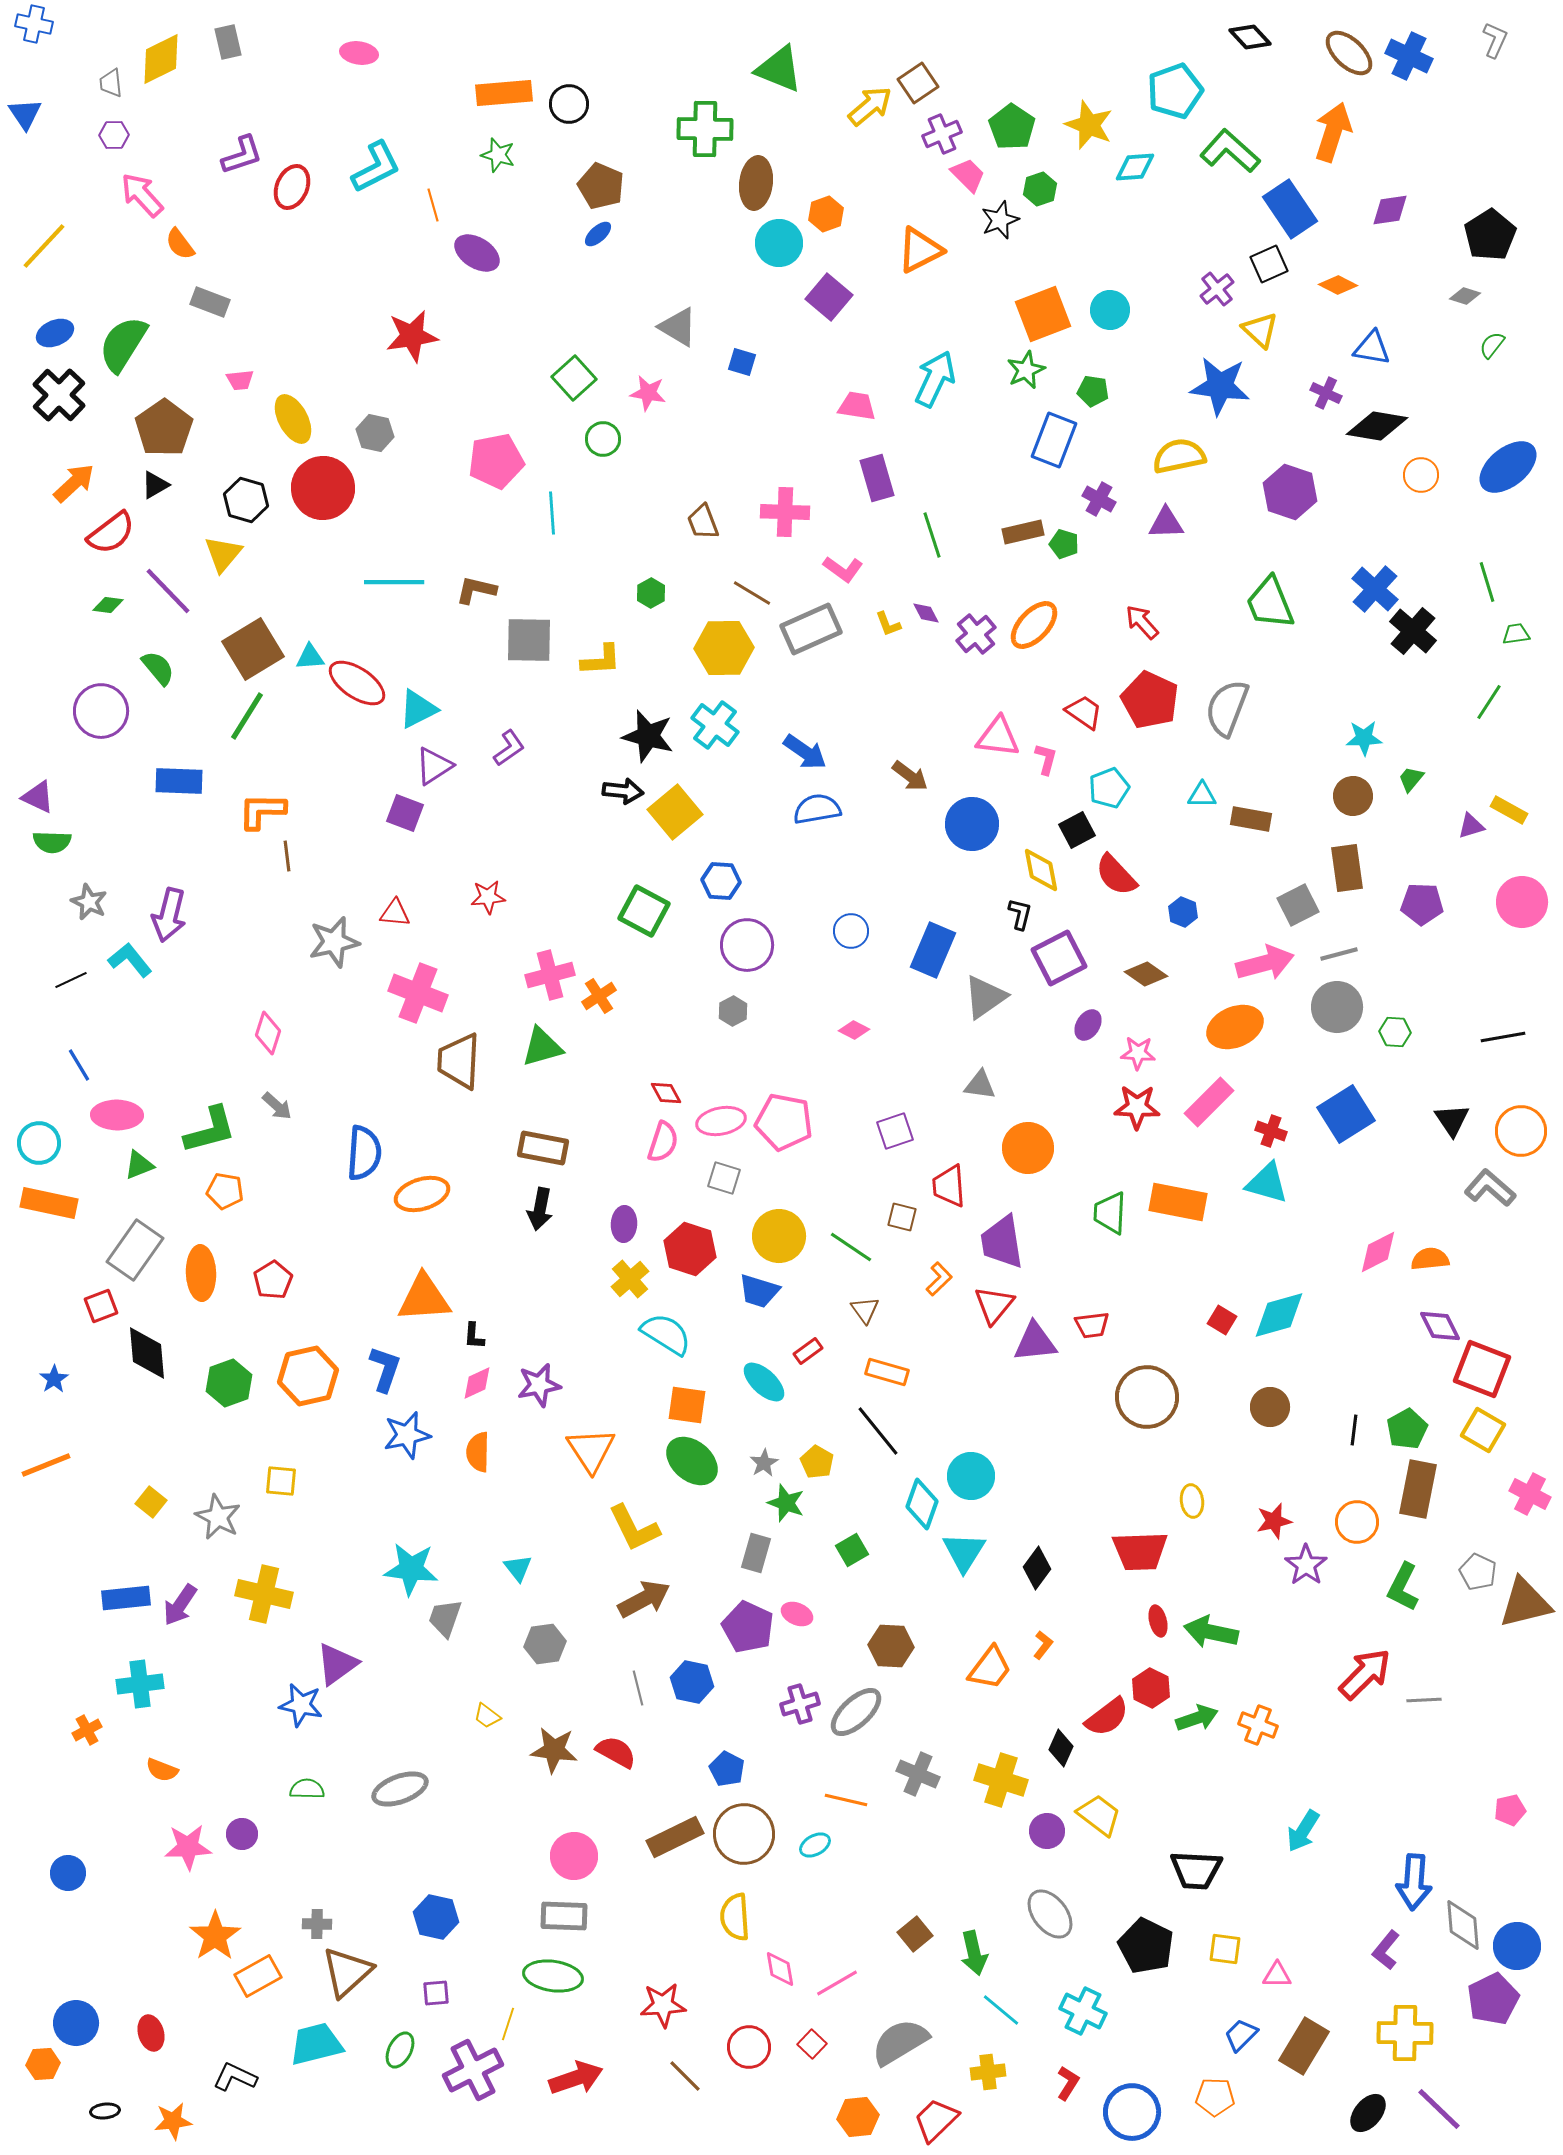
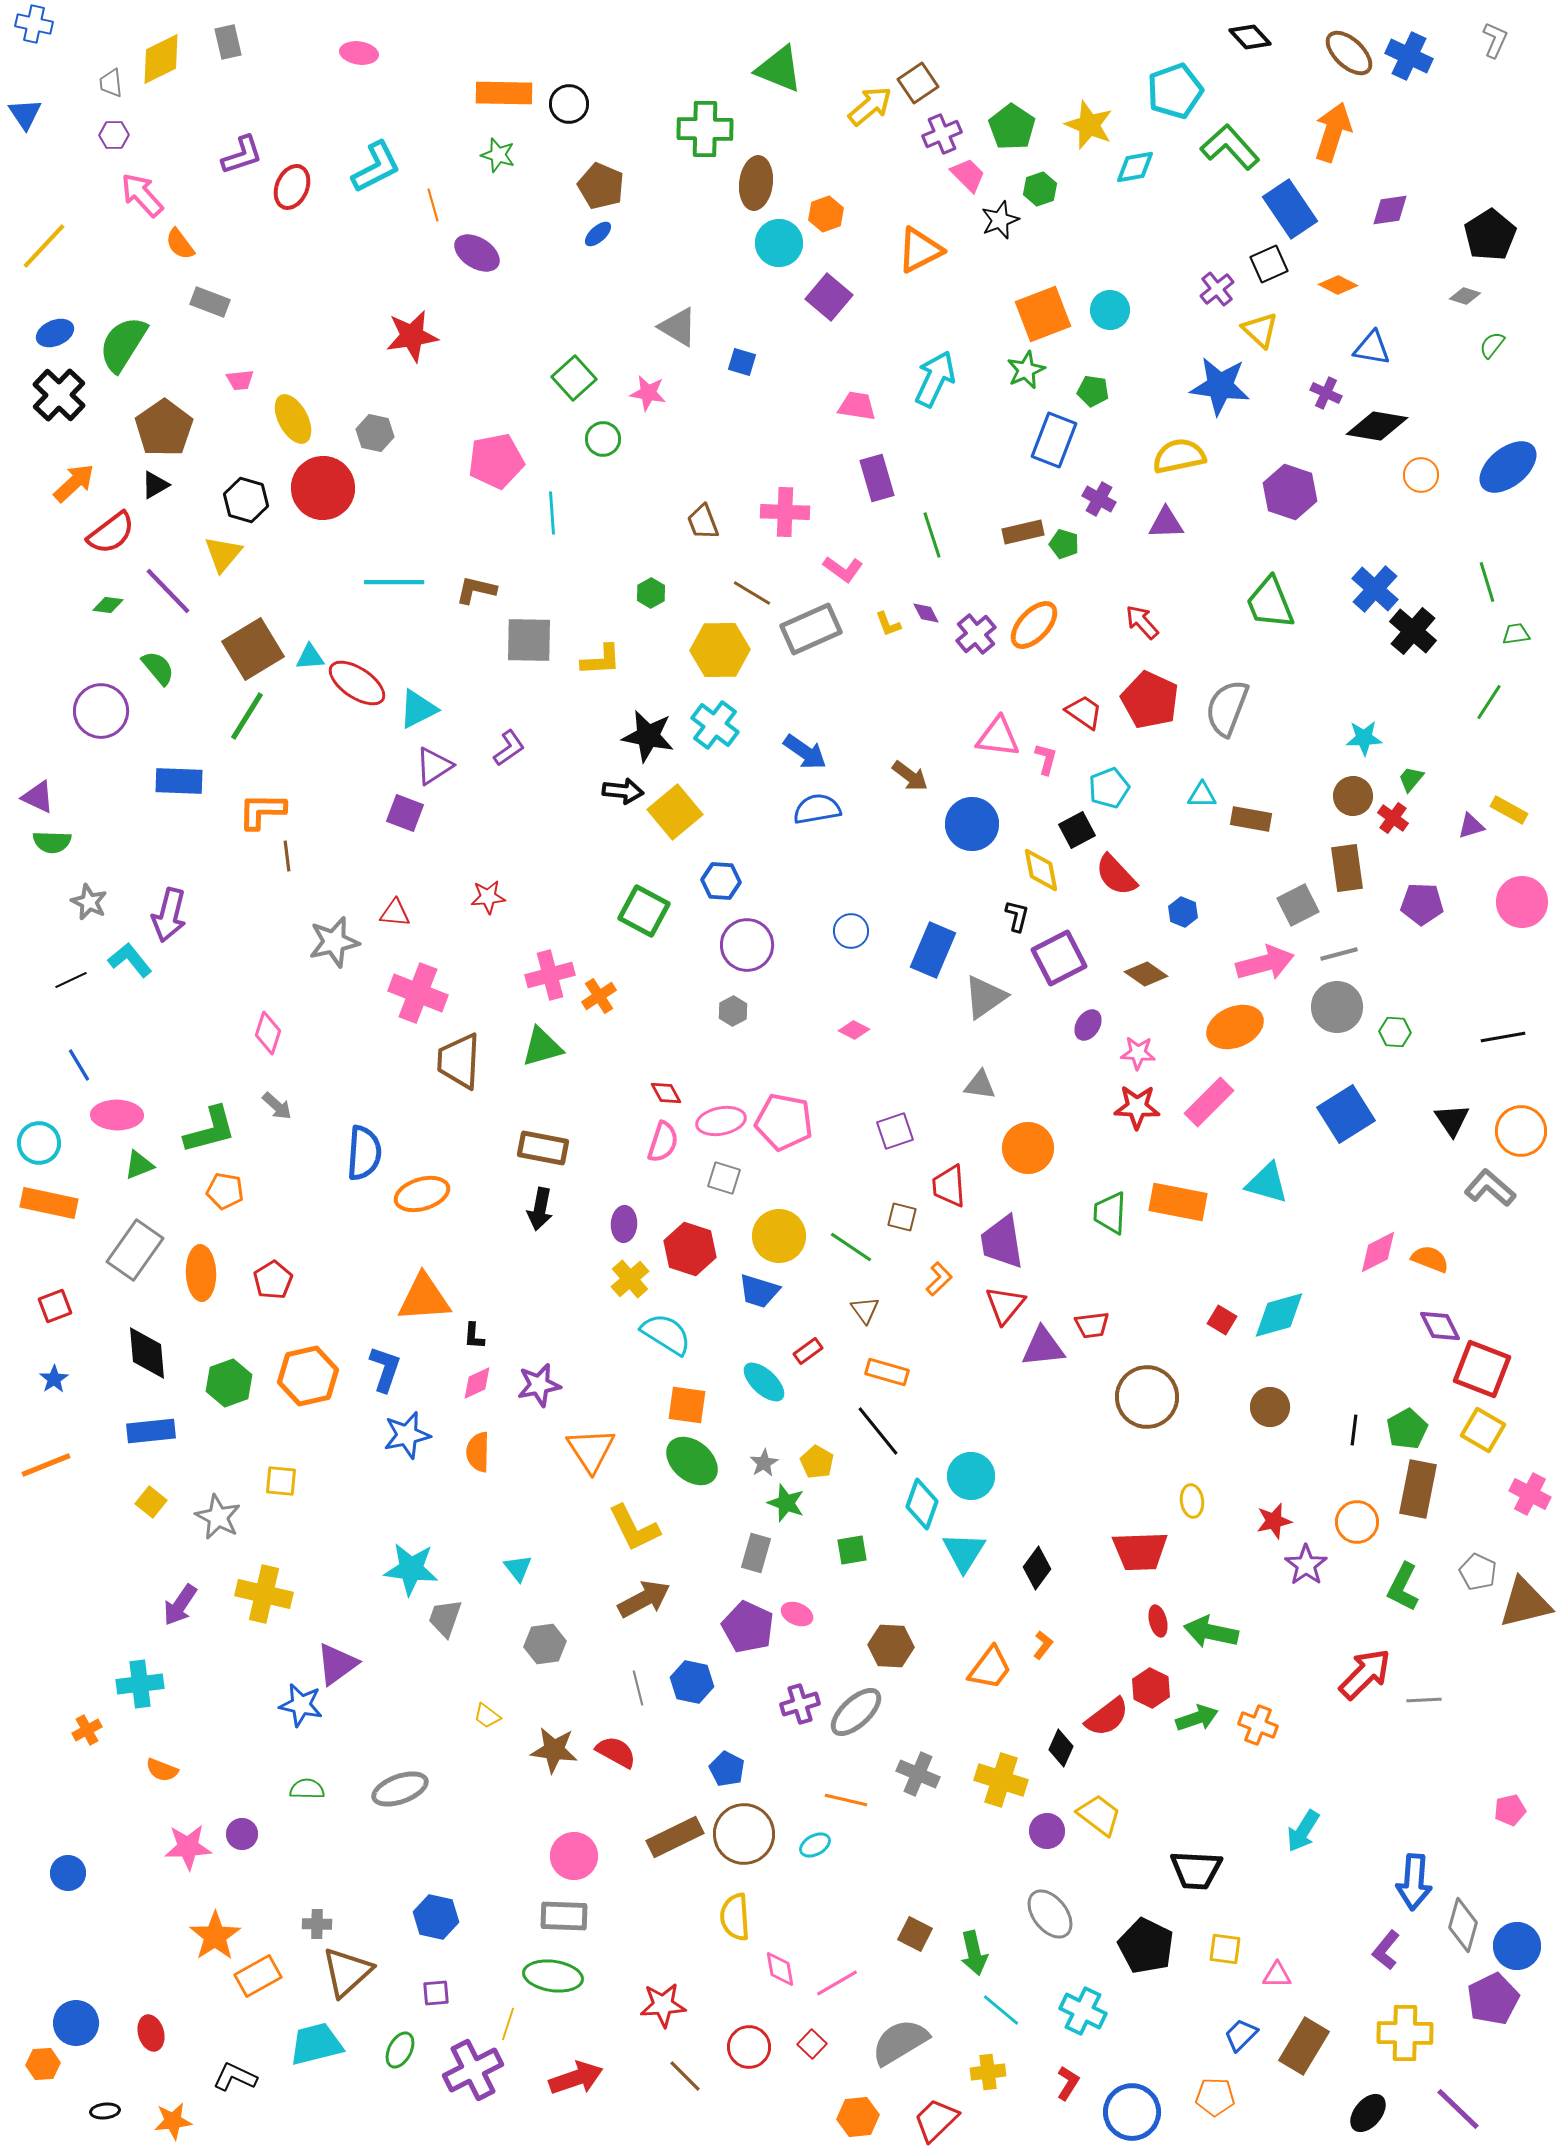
orange rectangle at (504, 93): rotated 6 degrees clockwise
green L-shape at (1230, 151): moved 4 px up; rotated 6 degrees clockwise
cyan diamond at (1135, 167): rotated 6 degrees counterclockwise
yellow hexagon at (724, 648): moved 4 px left, 2 px down
black star at (648, 736): rotated 4 degrees counterclockwise
black L-shape at (1020, 914): moved 3 px left, 2 px down
red cross at (1271, 1131): moved 122 px right, 313 px up; rotated 16 degrees clockwise
orange semicircle at (1430, 1259): rotated 27 degrees clockwise
red triangle at (994, 1305): moved 11 px right
red square at (101, 1306): moved 46 px left
purple triangle at (1035, 1342): moved 8 px right, 5 px down
green square at (852, 1550): rotated 20 degrees clockwise
blue rectangle at (126, 1598): moved 25 px right, 167 px up
gray diamond at (1463, 1925): rotated 20 degrees clockwise
brown square at (915, 1934): rotated 24 degrees counterclockwise
purple line at (1439, 2109): moved 19 px right
